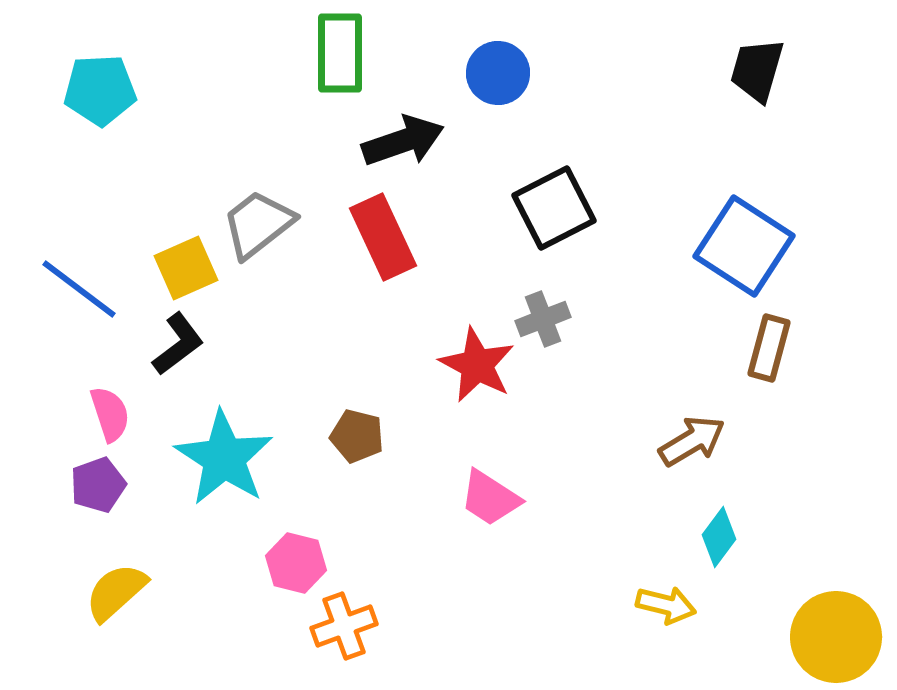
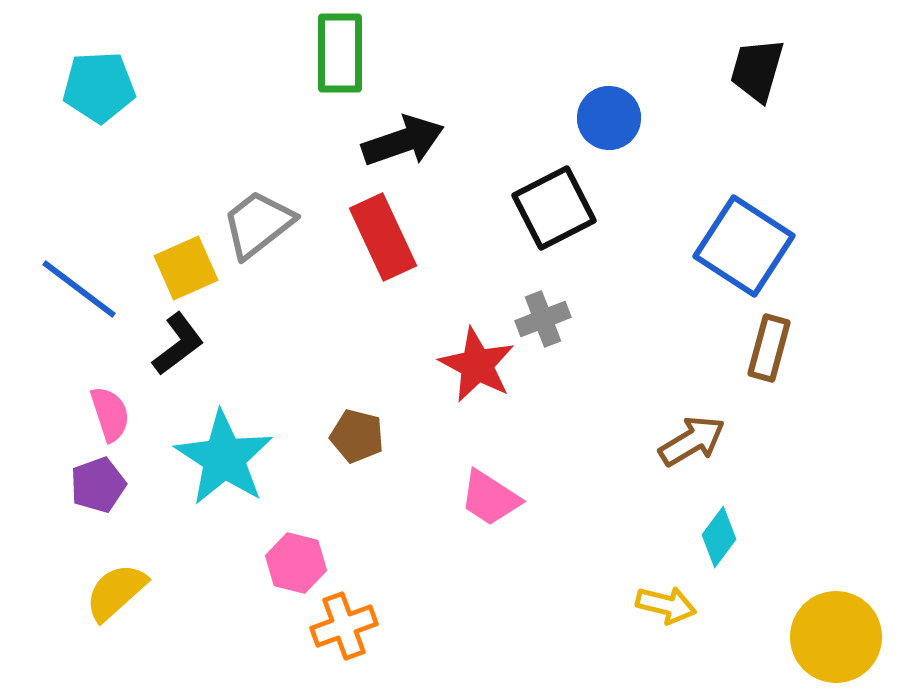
blue circle: moved 111 px right, 45 px down
cyan pentagon: moved 1 px left, 3 px up
